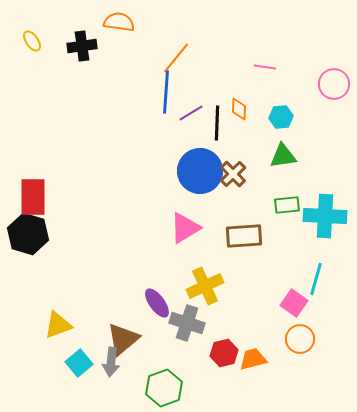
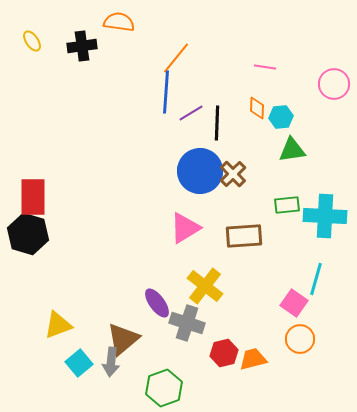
orange diamond: moved 18 px right, 1 px up
green triangle: moved 9 px right, 6 px up
yellow cross: rotated 27 degrees counterclockwise
